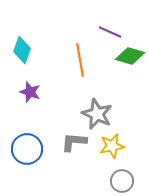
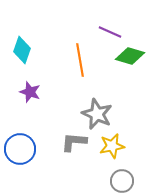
blue circle: moved 7 px left
